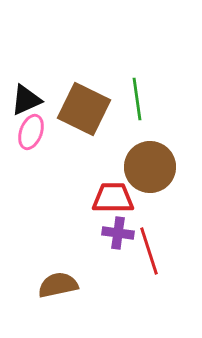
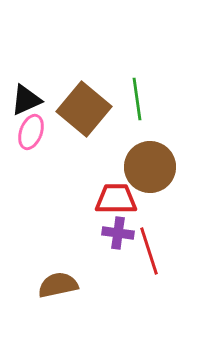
brown square: rotated 14 degrees clockwise
red trapezoid: moved 3 px right, 1 px down
